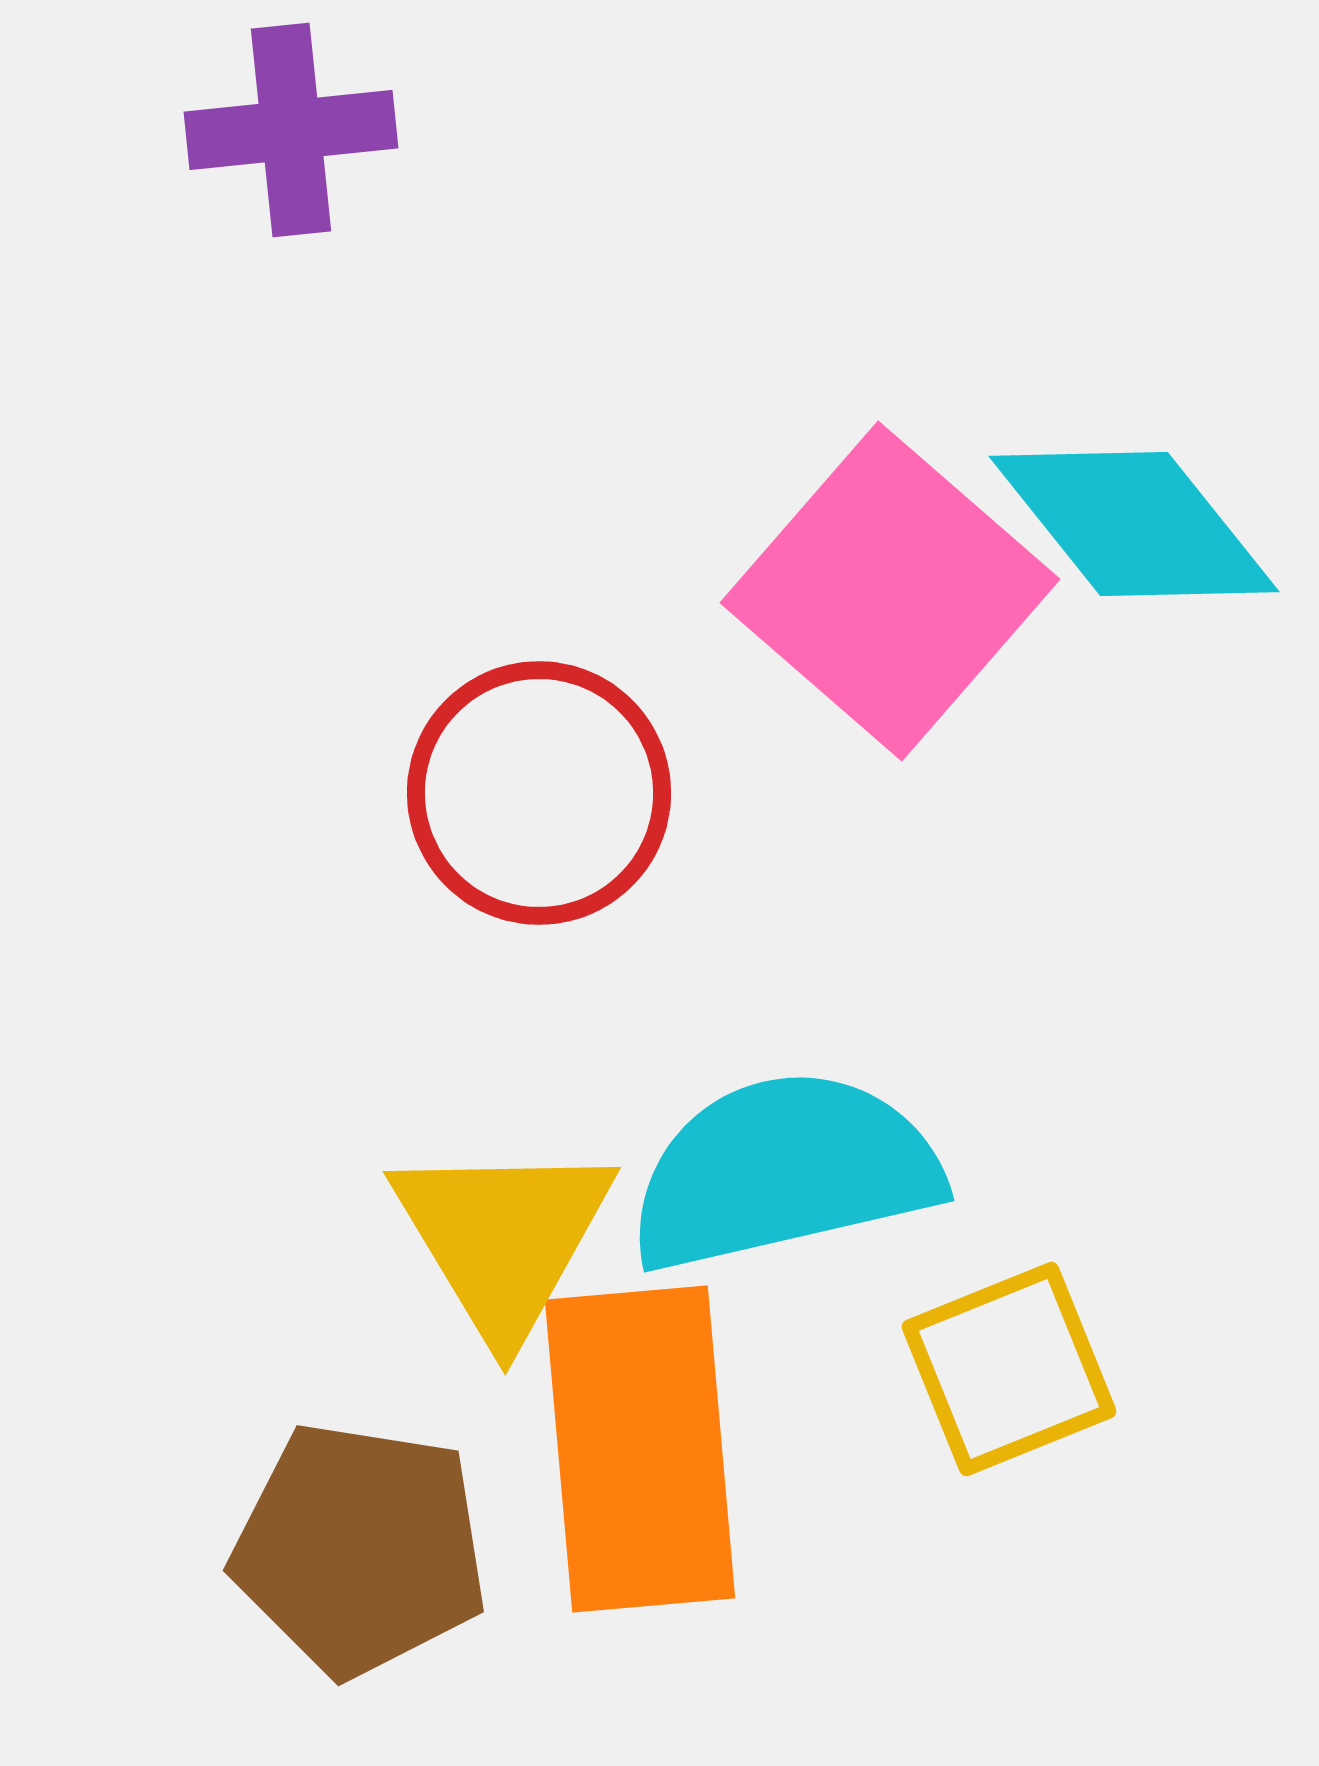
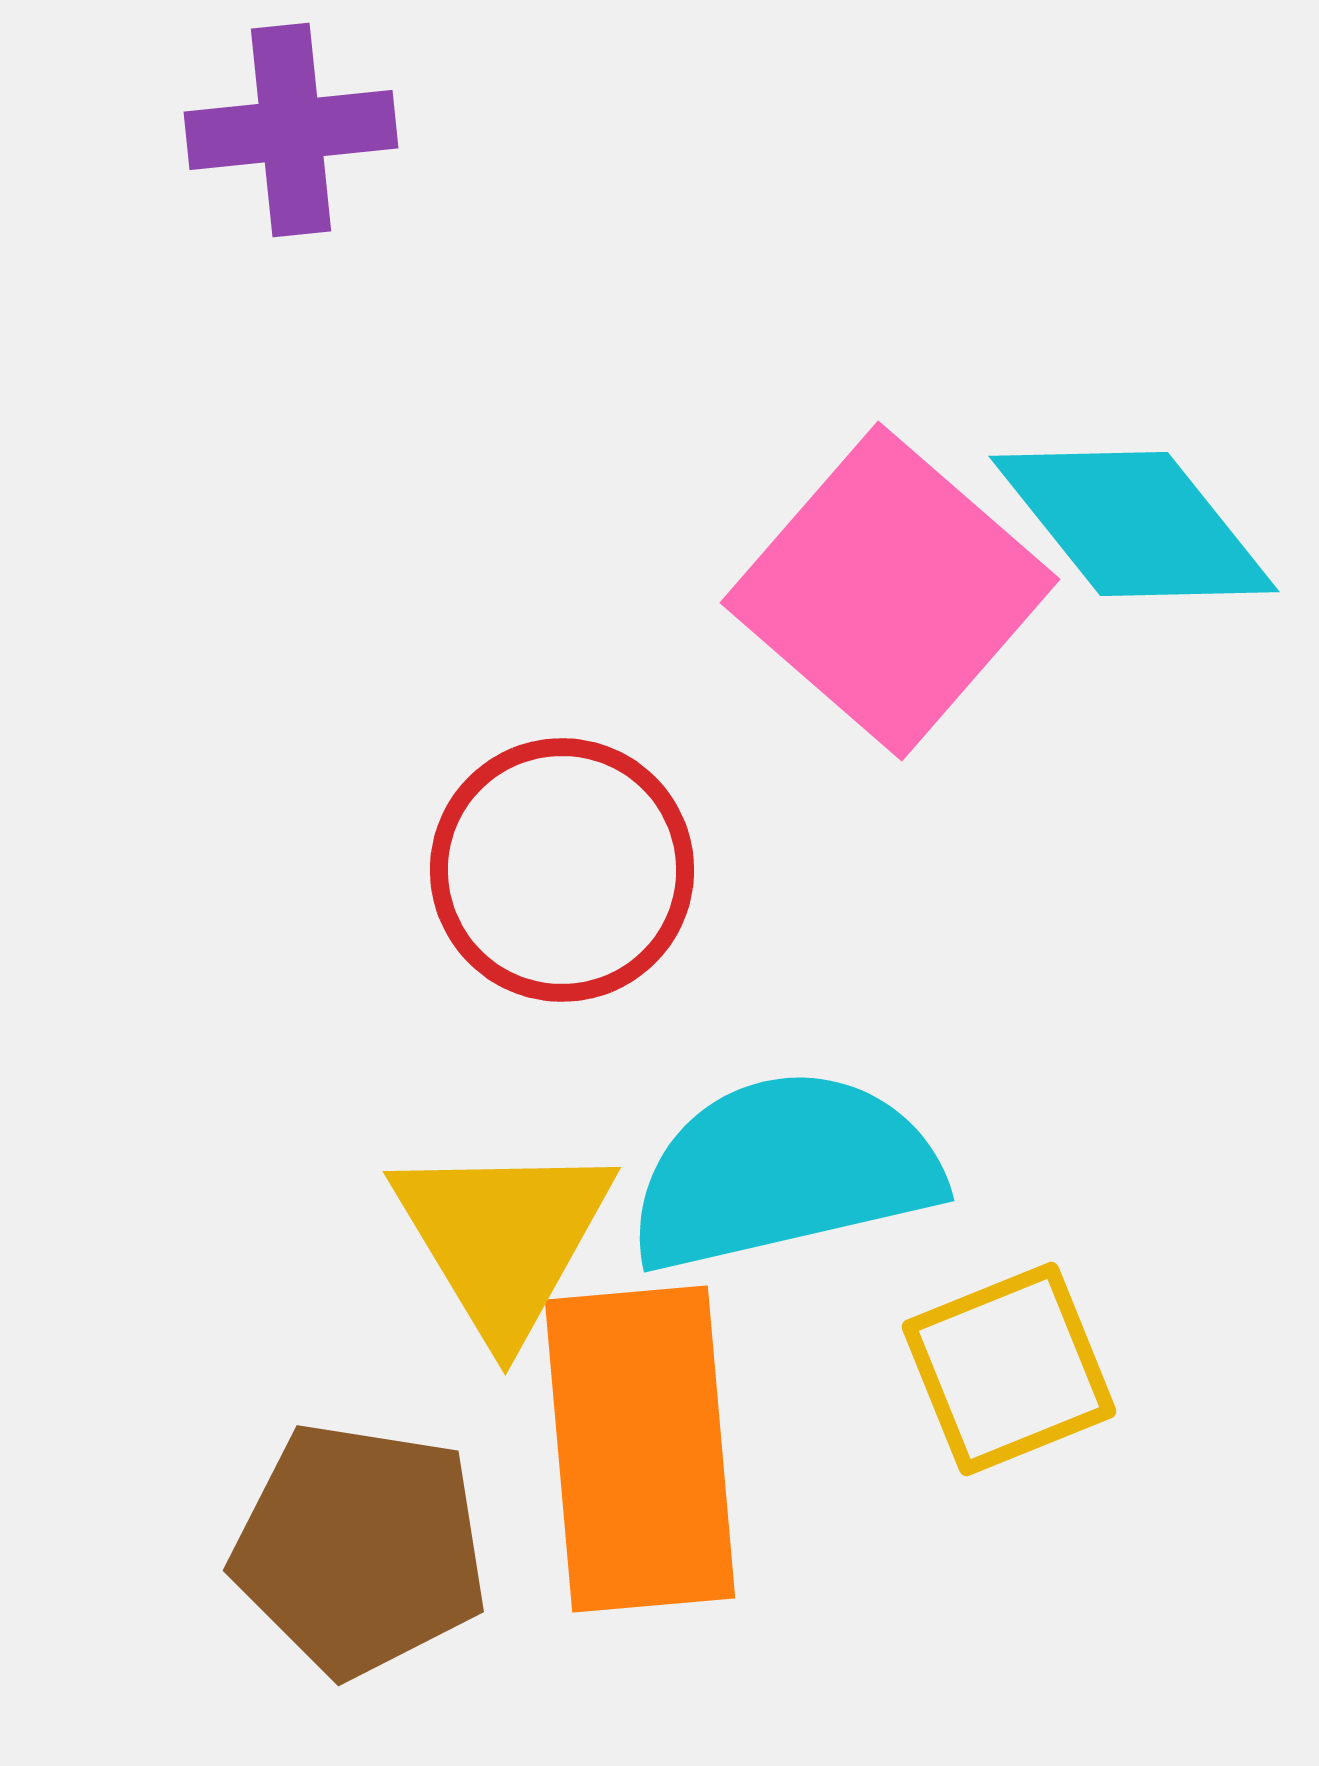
red circle: moved 23 px right, 77 px down
